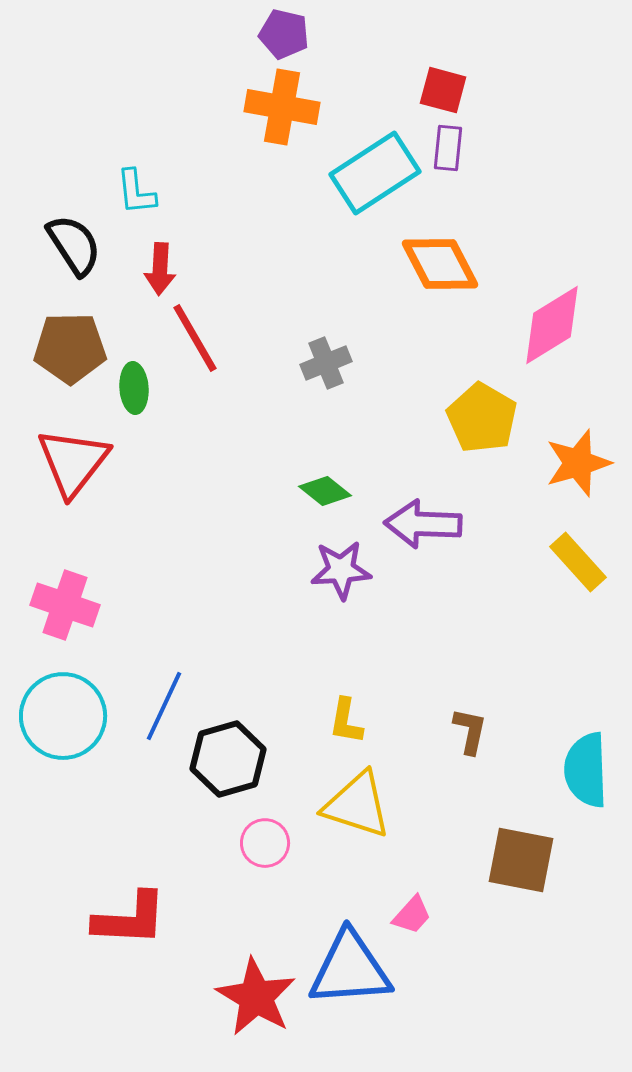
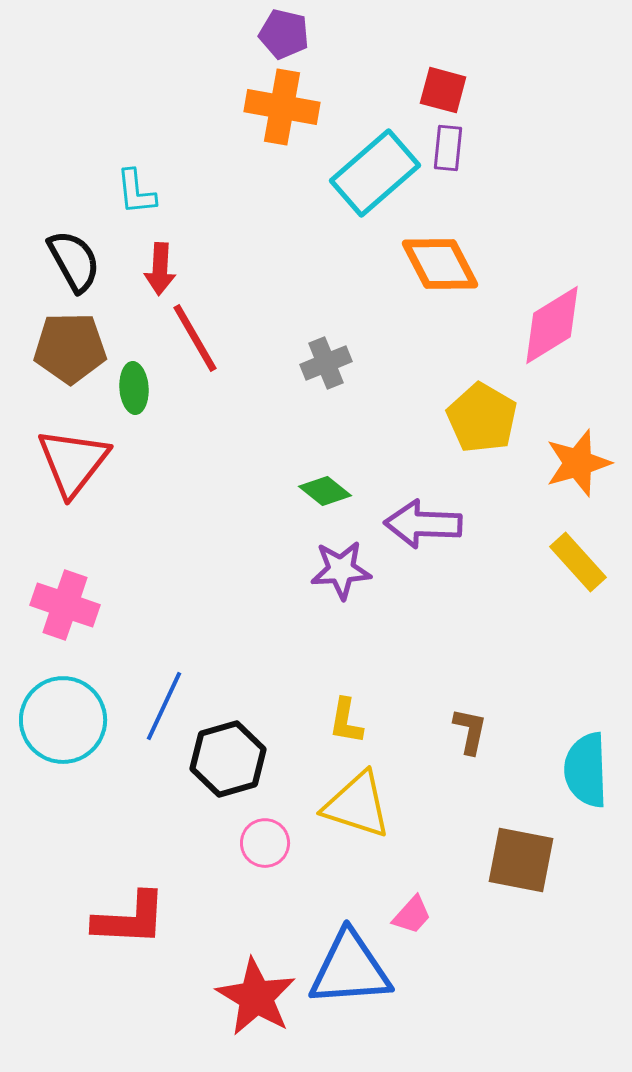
cyan rectangle: rotated 8 degrees counterclockwise
black semicircle: moved 16 px down; rotated 4 degrees clockwise
cyan circle: moved 4 px down
